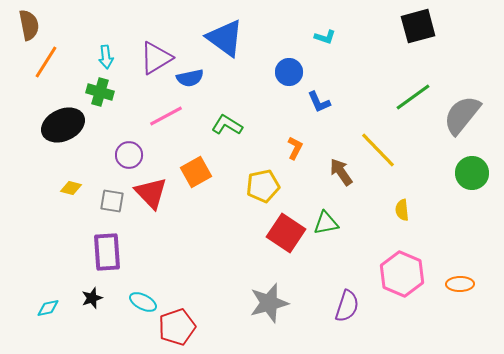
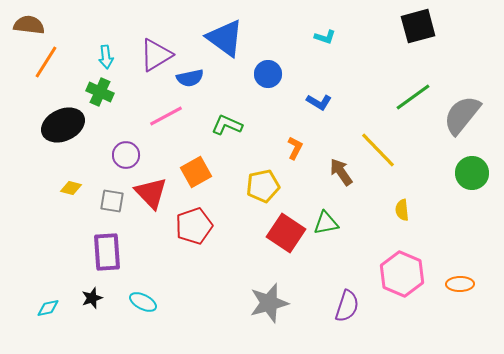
brown semicircle: rotated 72 degrees counterclockwise
purple triangle: moved 3 px up
blue circle: moved 21 px left, 2 px down
green cross: rotated 8 degrees clockwise
blue L-shape: rotated 35 degrees counterclockwise
green L-shape: rotated 8 degrees counterclockwise
purple circle: moved 3 px left
red pentagon: moved 17 px right, 101 px up
